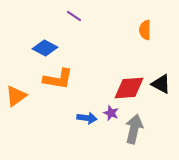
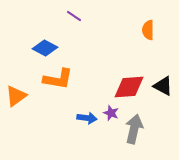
orange semicircle: moved 3 px right
black triangle: moved 2 px right, 2 px down
red diamond: moved 1 px up
